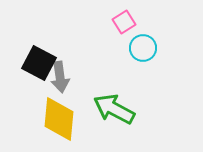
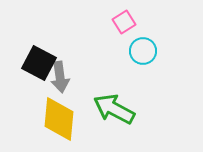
cyan circle: moved 3 px down
